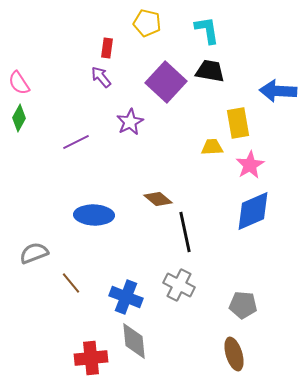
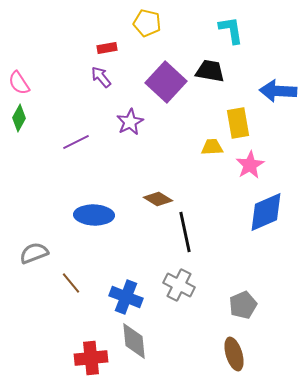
cyan L-shape: moved 24 px right
red rectangle: rotated 72 degrees clockwise
brown diamond: rotated 8 degrees counterclockwise
blue diamond: moved 13 px right, 1 px down
gray pentagon: rotated 28 degrees counterclockwise
